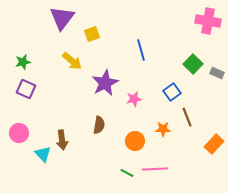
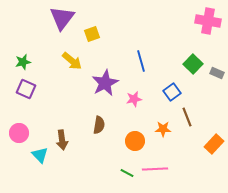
blue line: moved 11 px down
cyan triangle: moved 3 px left, 1 px down
